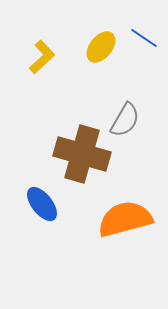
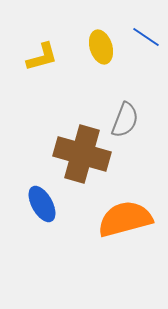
blue line: moved 2 px right, 1 px up
yellow ellipse: rotated 56 degrees counterclockwise
yellow L-shape: rotated 28 degrees clockwise
gray semicircle: rotated 9 degrees counterclockwise
blue ellipse: rotated 9 degrees clockwise
